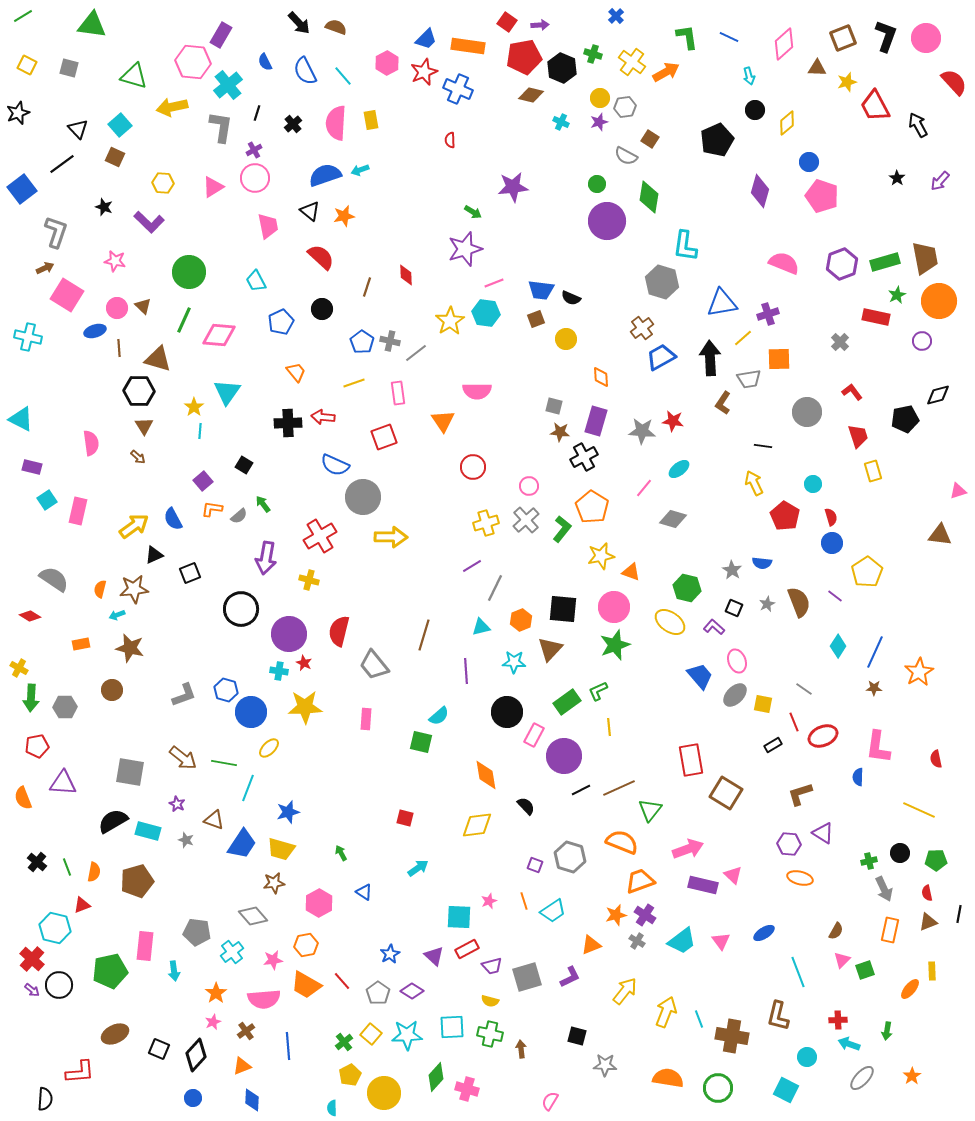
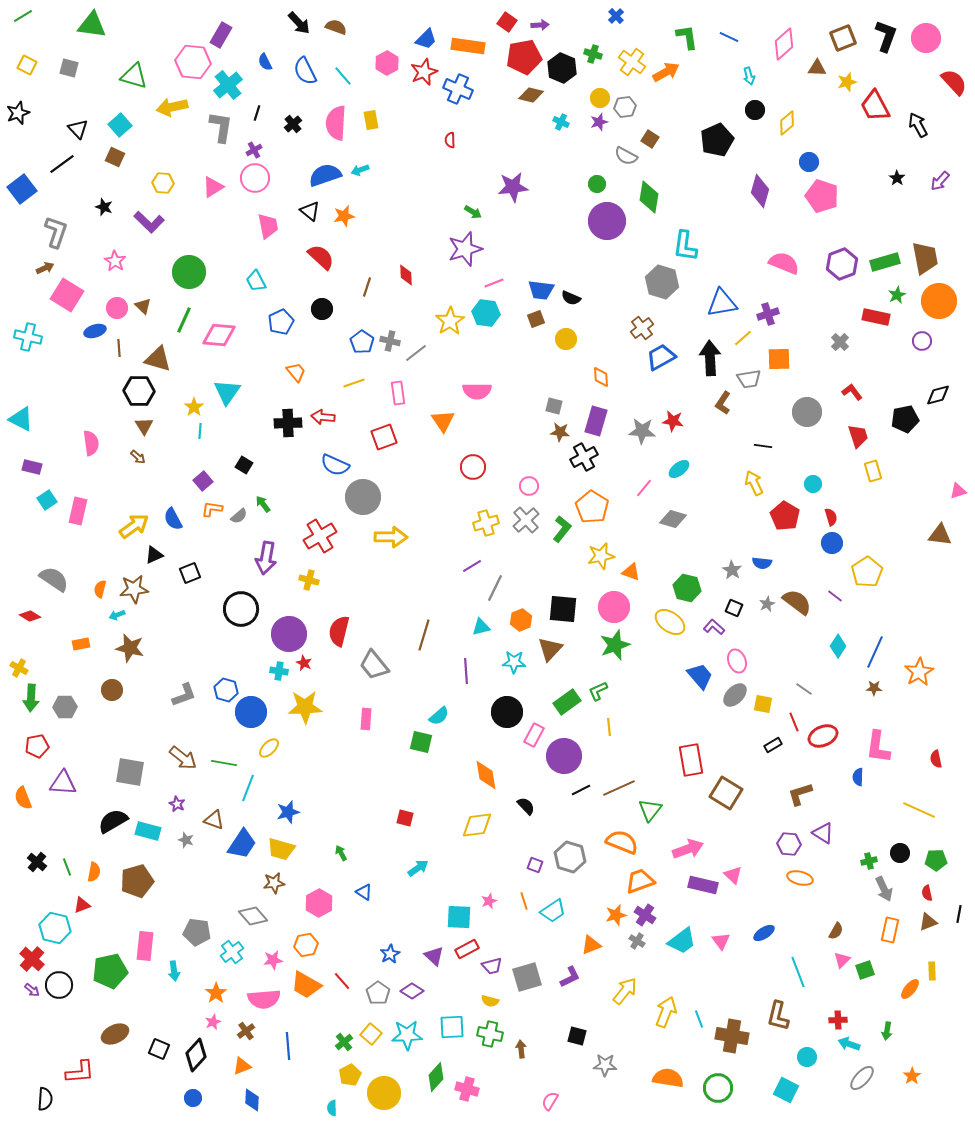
pink star at (115, 261): rotated 20 degrees clockwise
brown semicircle at (799, 602): moved 2 px left; rotated 32 degrees counterclockwise
